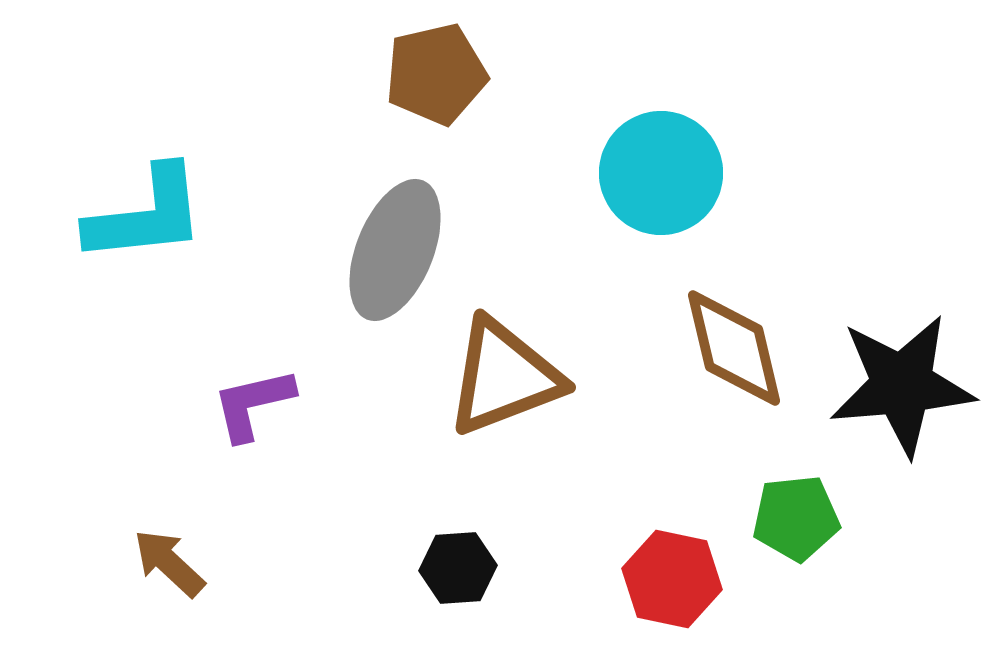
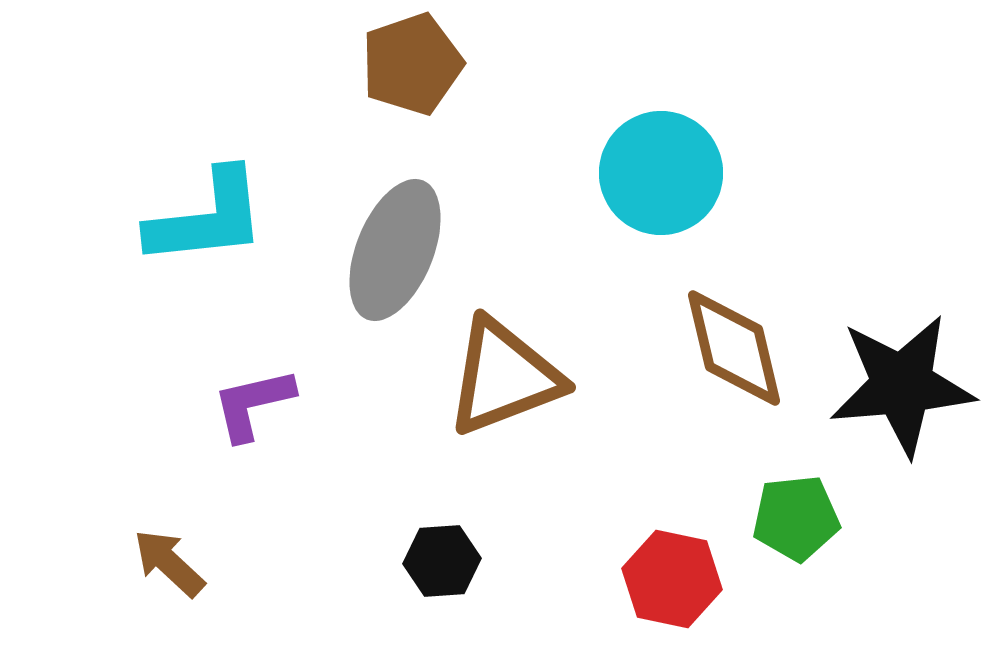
brown pentagon: moved 24 px left, 10 px up; rotated 6 degrees counterclockwise
cyan L-shape: moved 61 px right, 3 px down
black hexagon: moved 16 px left, 7 px up
